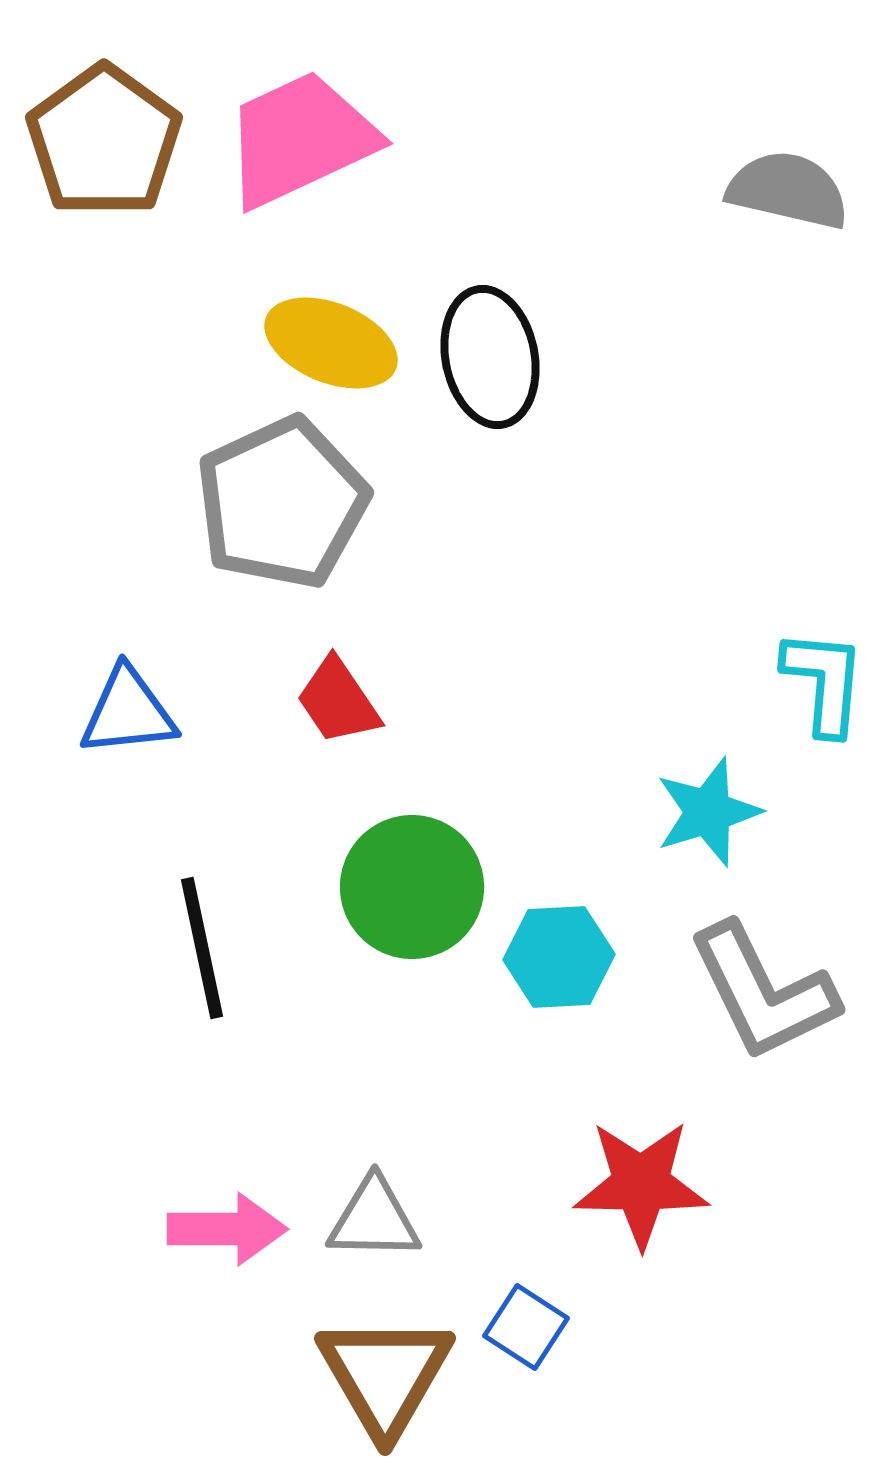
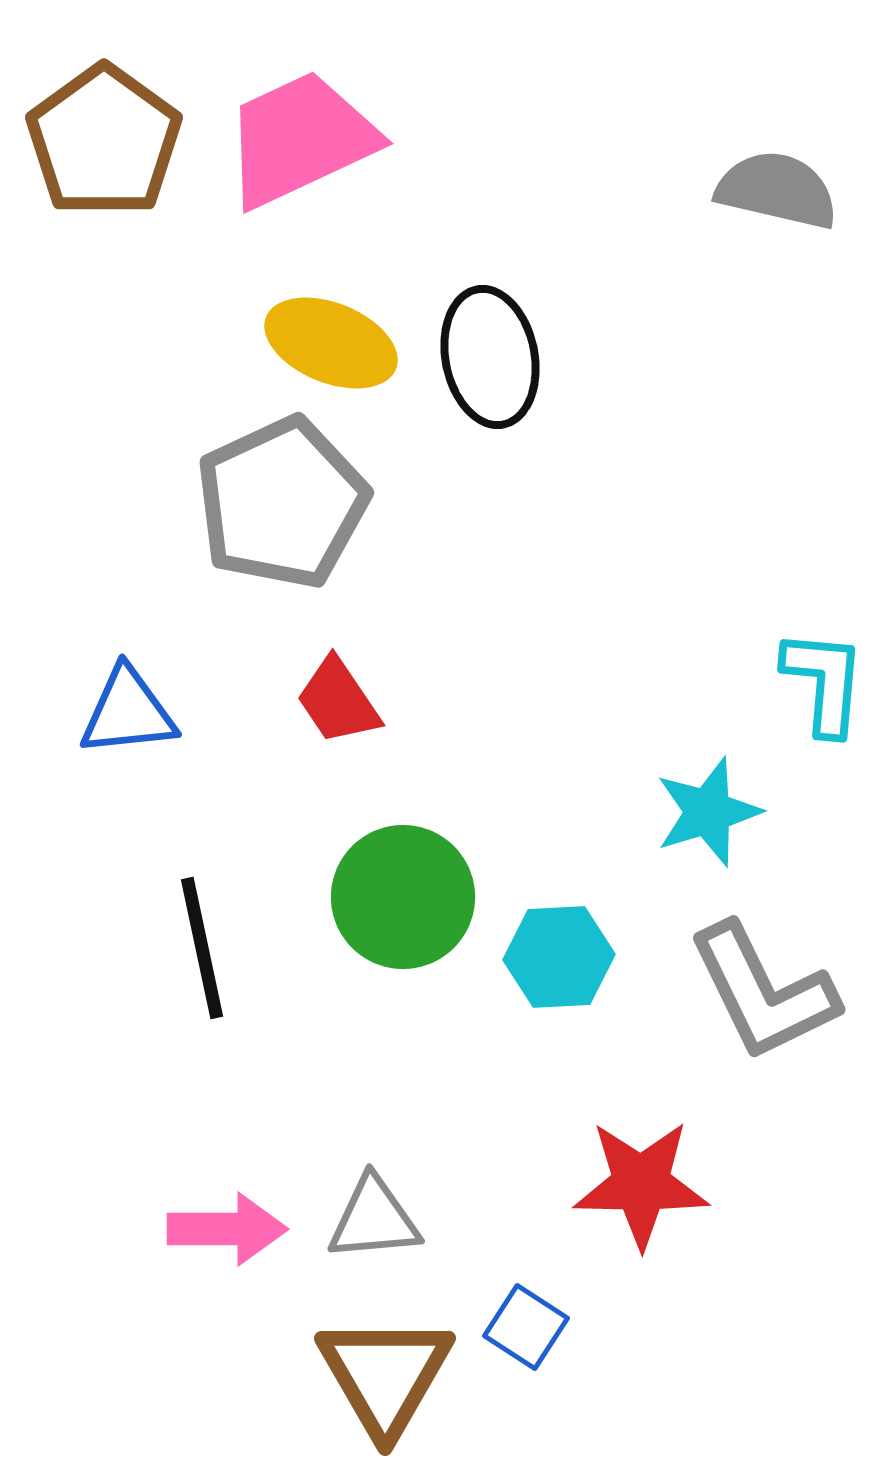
gray semicircle: moved 11 px left
green circle: moved 9 px left, 10 px down
gray triangle: rotated 6 degrees counterclockwise
